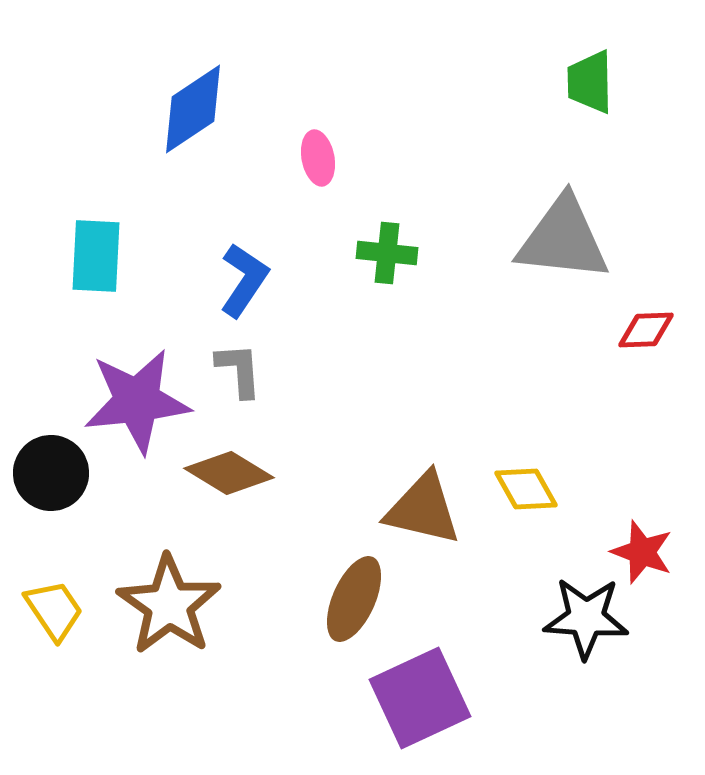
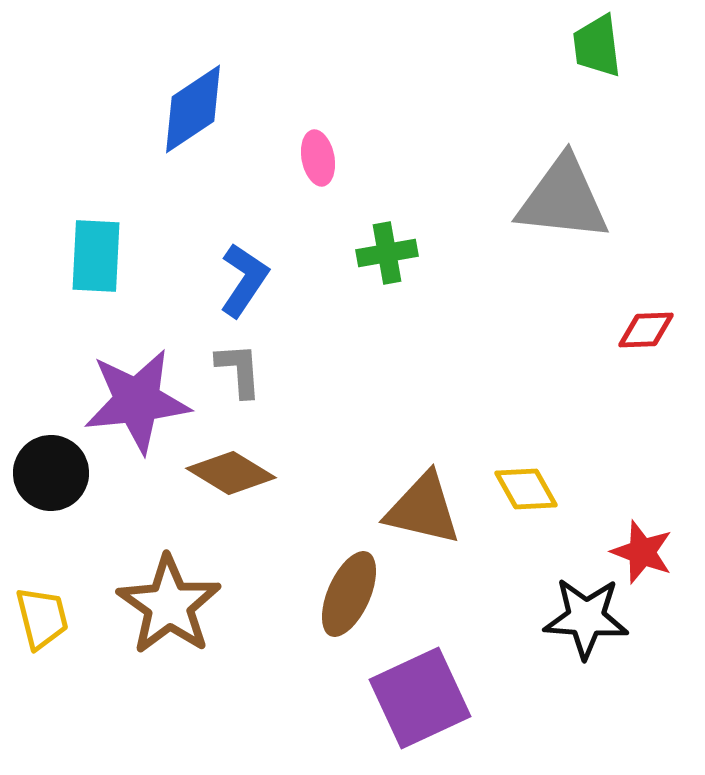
green trapezoid: moved 7 px right, 36 px up; rotated 6 degrees counterclockwise
gray triangle: moved 40 px up
green cross: rotated 16 degrees counterclockwise
brown diamond: moved 2 px right
brown ellipse: moved 5 px left, 5 px up
yellow trapezoid: moved 12 px left, 8 px down; rotated 20 degrees clockwise
